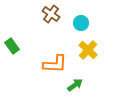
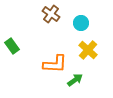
green arrow: moved 5 px up
